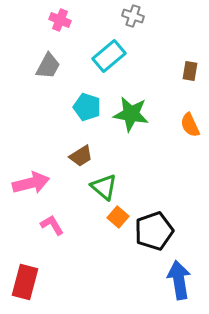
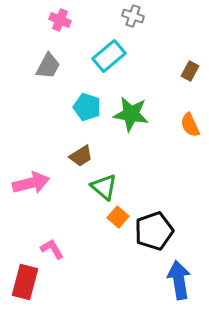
brown rectangle: rotated 18 degrees clockwise
pink L-shape: moved 24 px down
